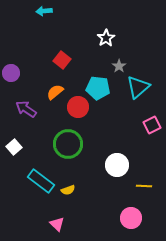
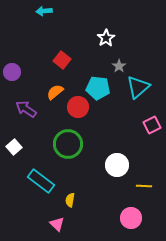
purple circle: moved 1 px right, 1 px up
yellow semicircle: moved 2 px right, 10 px down; rotated 120 degrees clockwise
